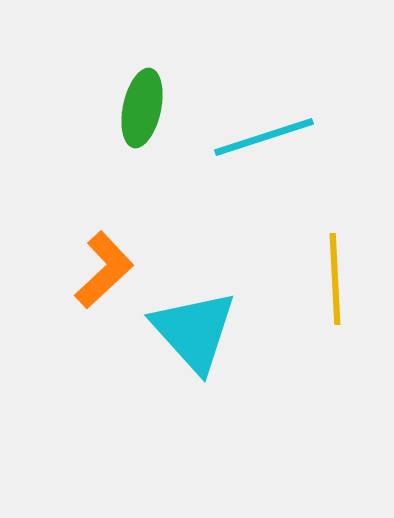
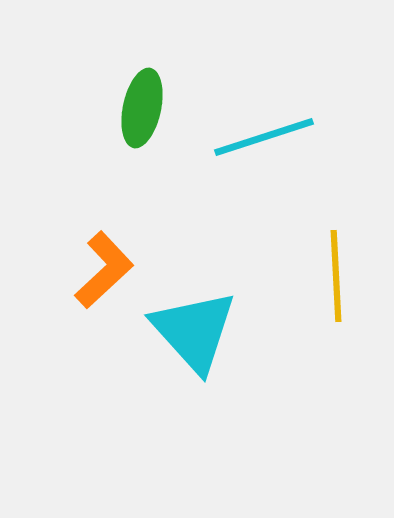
yellow line: moved 1 px right, 3 px up
